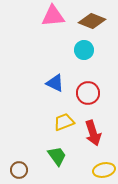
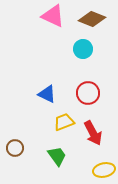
pink triangle: rotated 30 degrees clockwise
brown diamond: moved 2 px up
cyan circle: moved 1 px left, 1 px up
blue triangle: moved 8 px left, 11 px down
red arrow: rotated 10 degrees counterclockwise
brown circle: moved 4 px left, 22 px up
